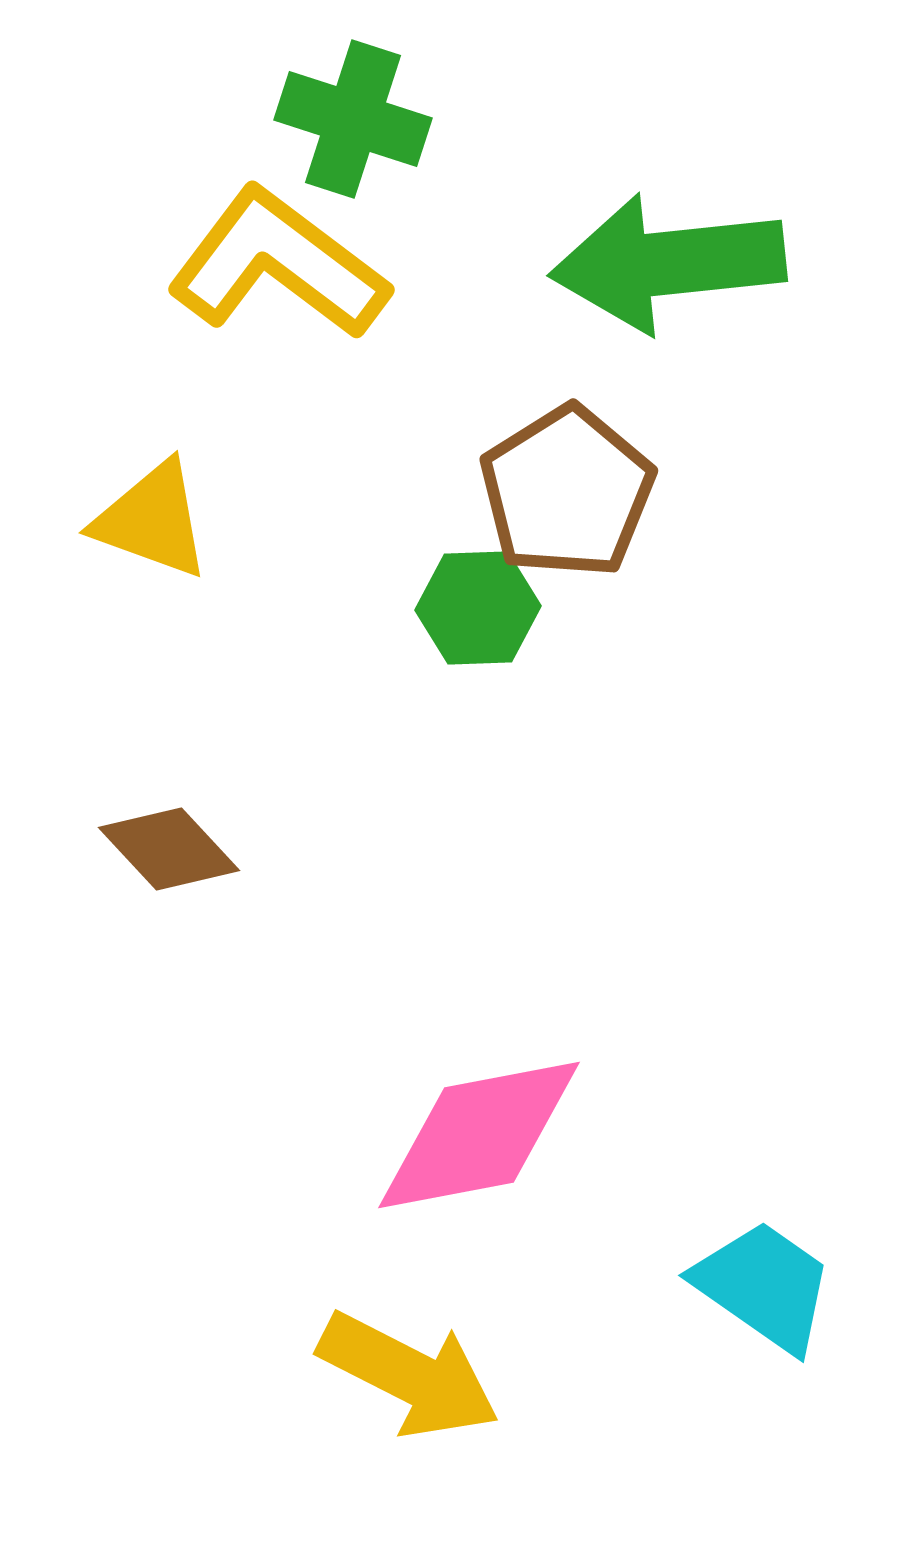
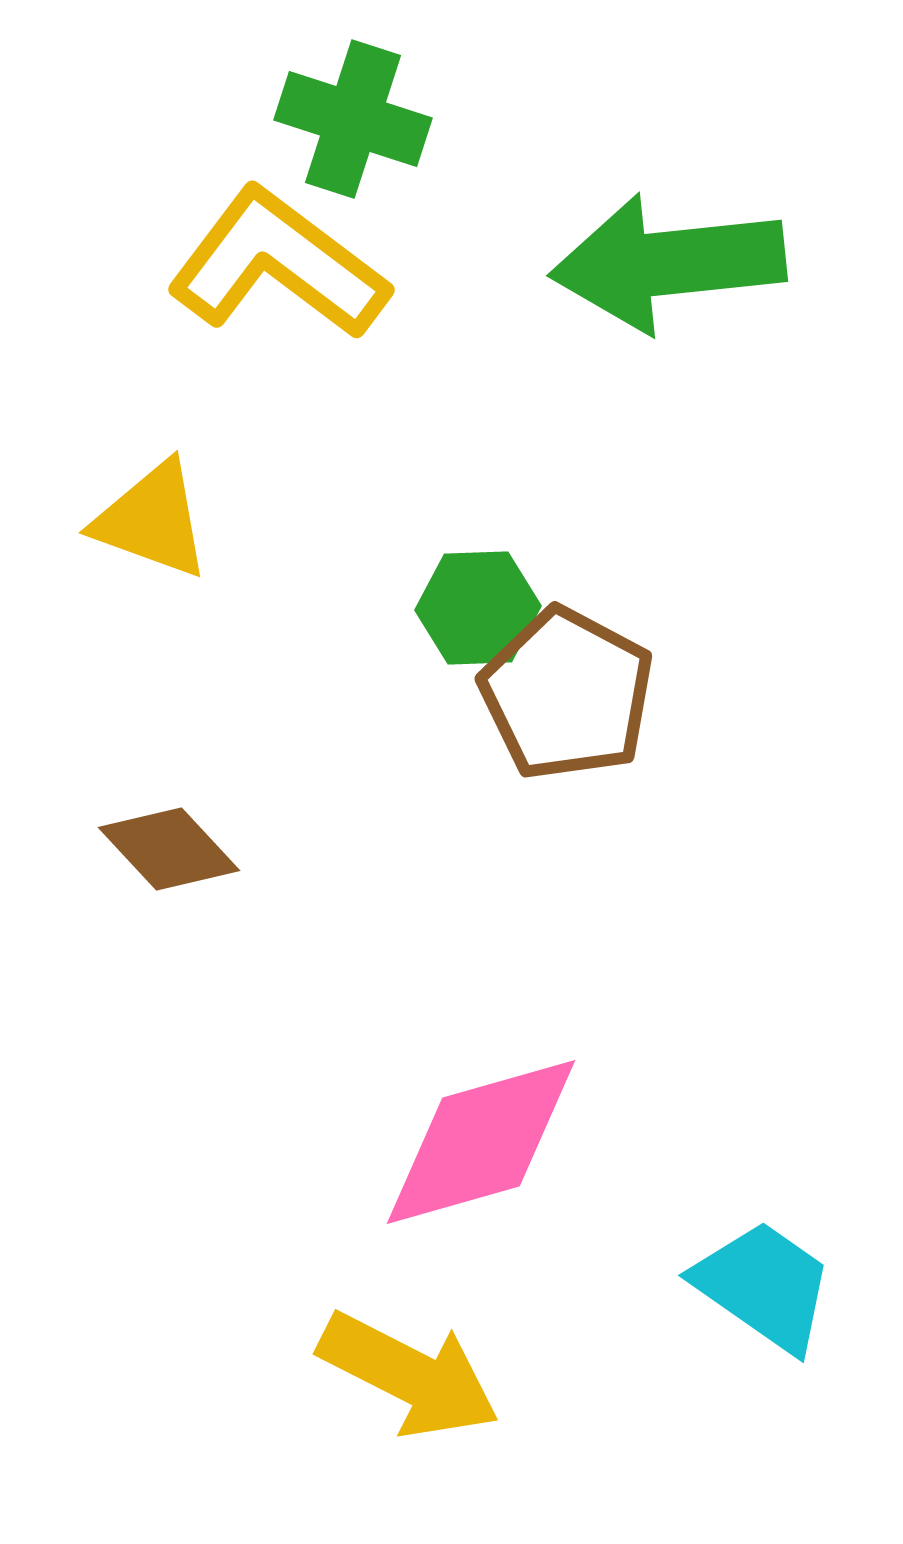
brown pentagon: moved 202 px down; rotated 12 degrees counterclockwise
pink diamond: moved 2 px right, 7 px down; rotated 5 degrees counterclockwise
